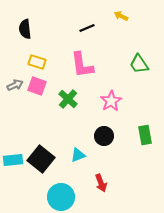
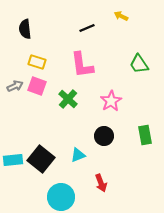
gray arrow: moved 1 px down
